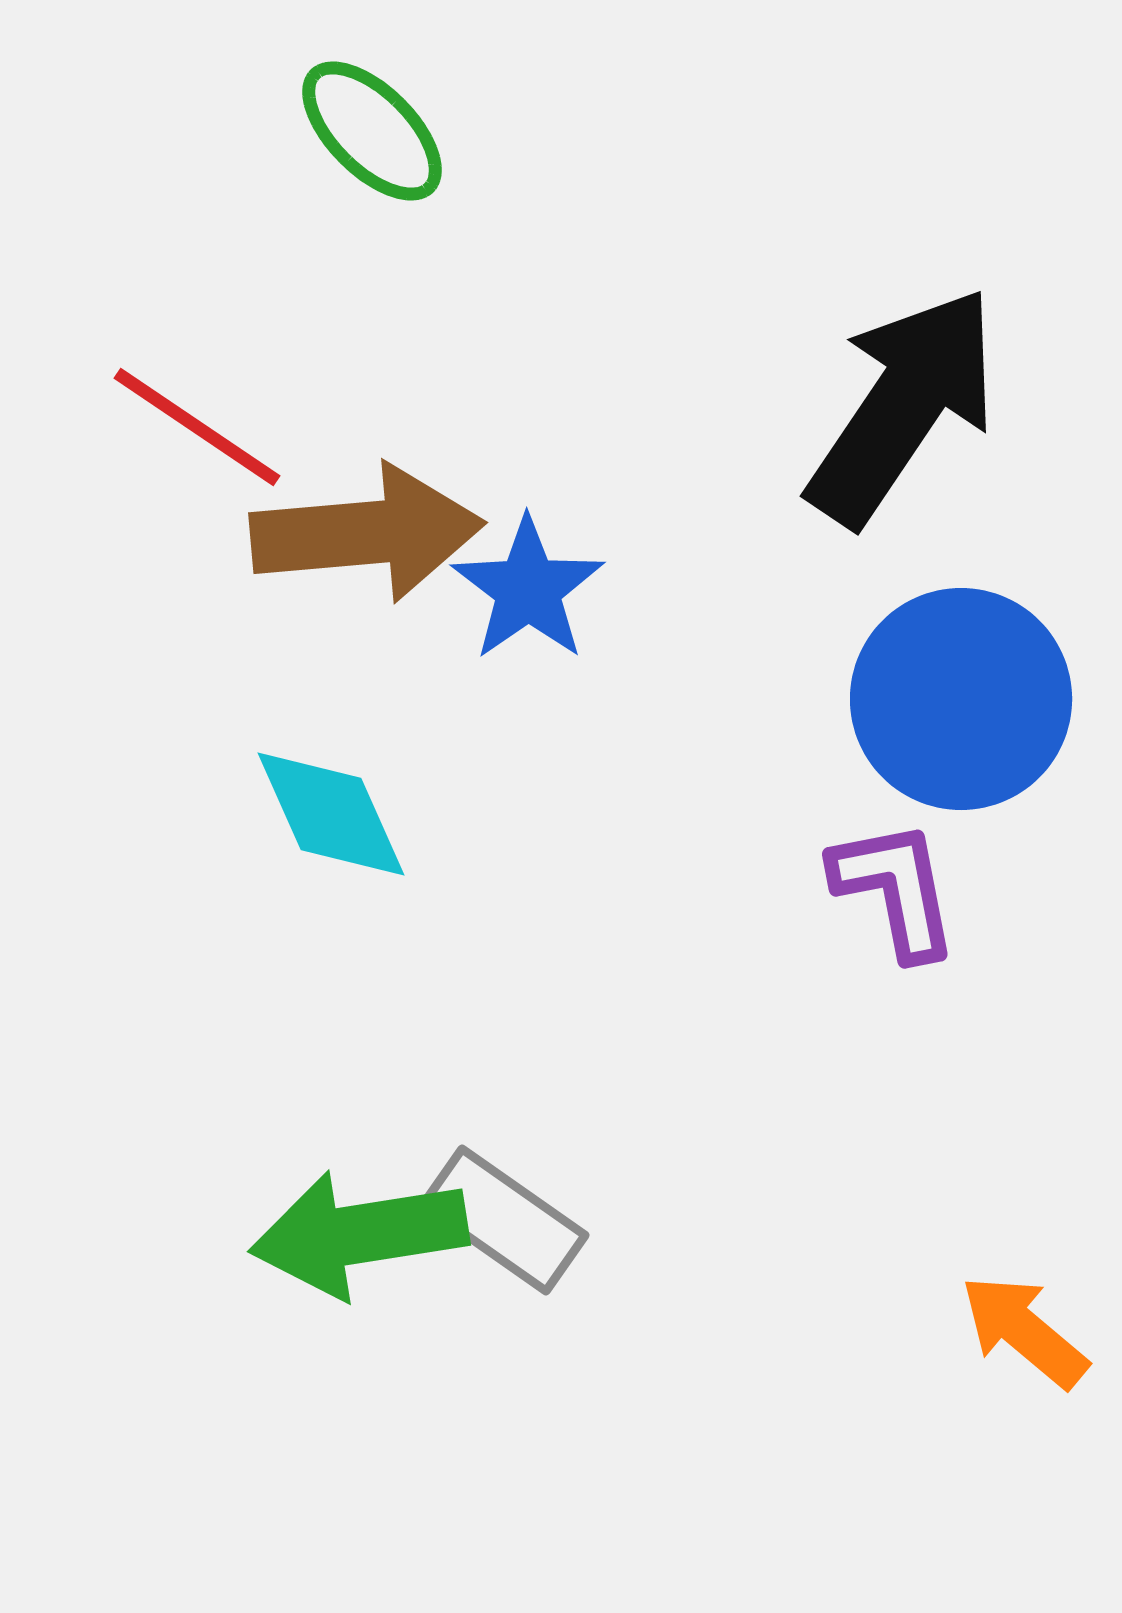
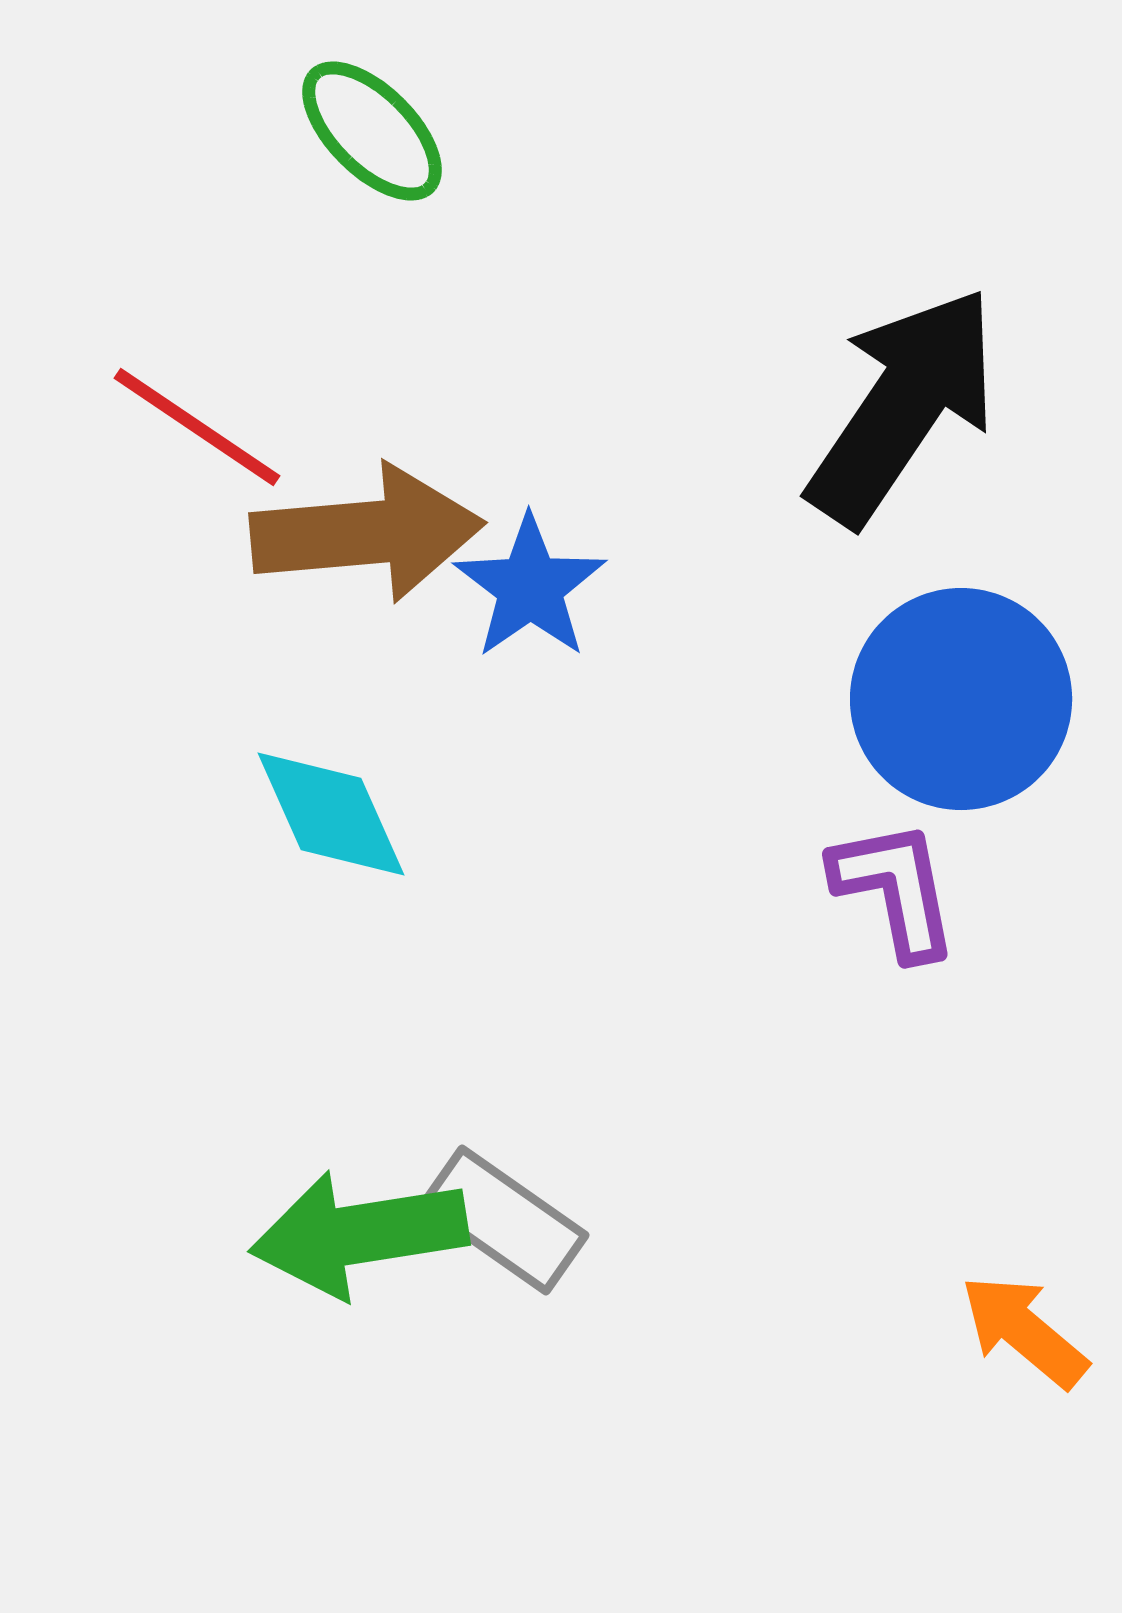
blue star: moved 2 px right, 2 px up
